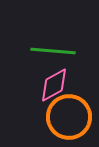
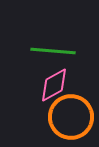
orange circle: moved 2 px right
